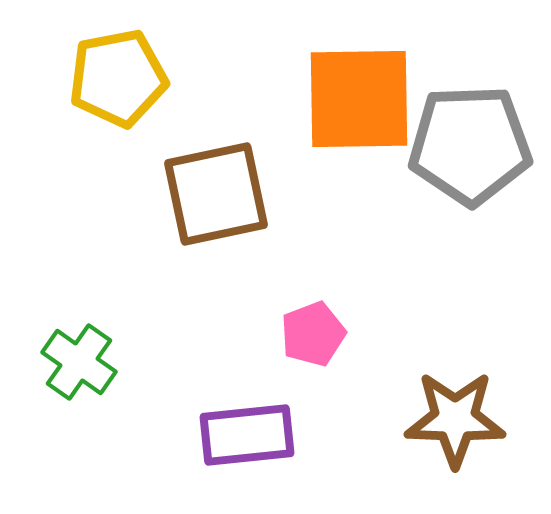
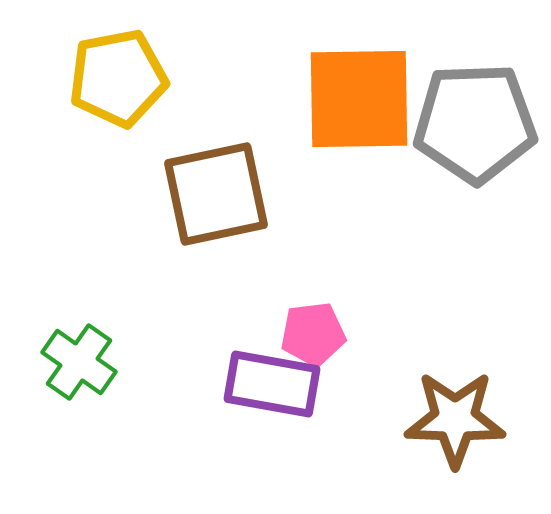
gray pentagon: moved 5 px right, 22 px up
pink pentagon: rotated 14 degrees clockwise
purple rectangle: moved 25 px right, 51 px up; rotated 16 degrees clockwise
